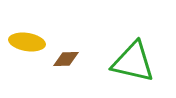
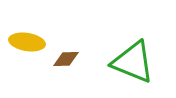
green triangle: rotated 9 degrees clockwise
